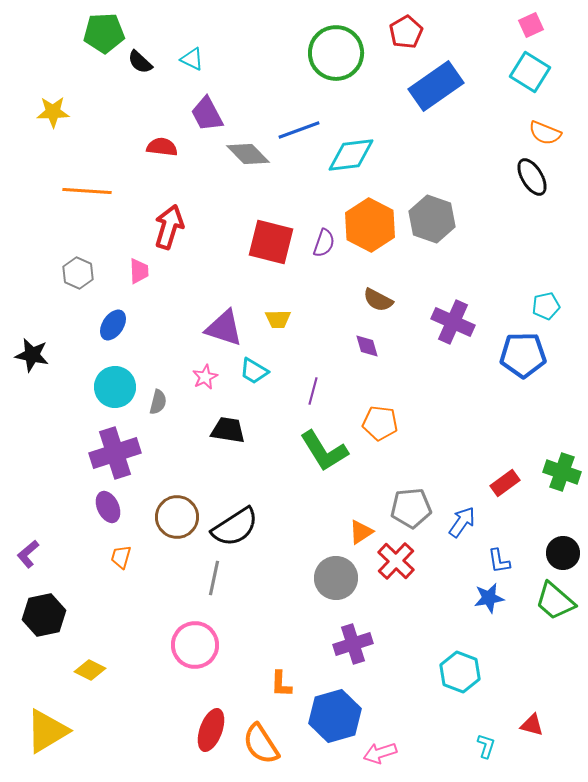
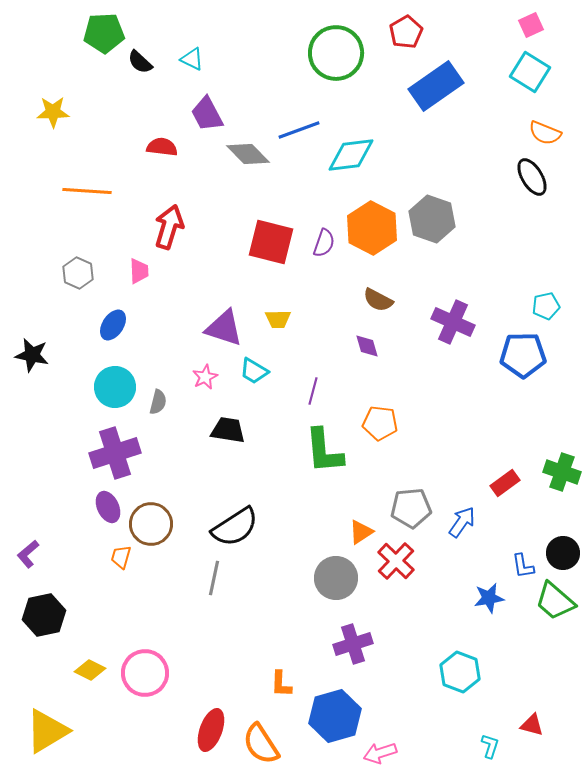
orange hexagon at (370, 225): moved 2 px right, 3 px down
green L-shape at (324, 451): rotated 27 degrees clockwise
brown circle at (177, 517): moved 26 px left, 7 px down
blue L-shape at (499, 561): moved 24 px right, 5 px down
pink circle at (195, 645): moved 50 px left, 28 px down
cyan L-shape at (486, 746): moved 4 px right
